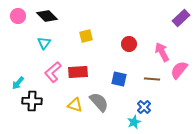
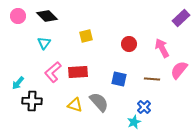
pink arrow: moved 4 px up
